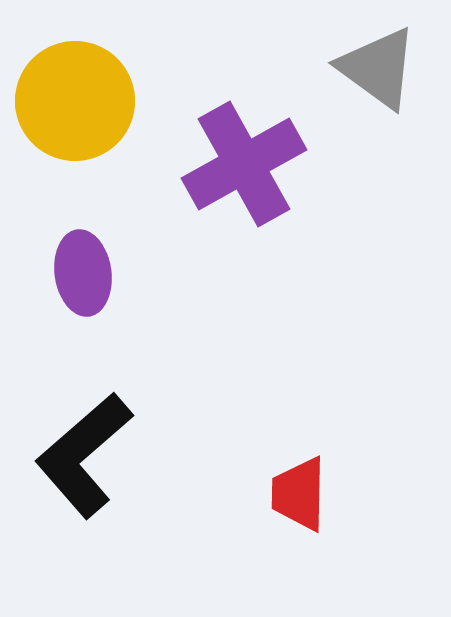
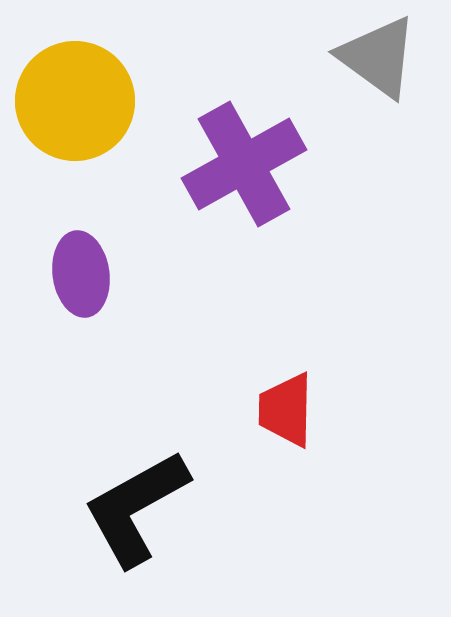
gray triangle: moved 11 px up
purple ellipse: moved 2 px left, 1 px down
black L-shape: moved 52 px right, 53 px down; rotated 12 degrees clockwise
red trapezoid: moved 13 px left, 84 px up
